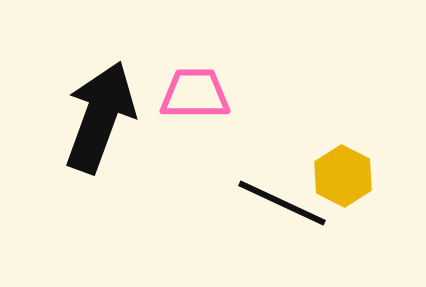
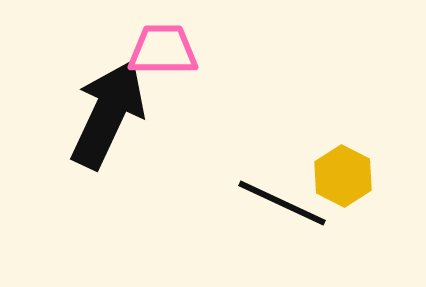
pink trapezoid: moved 32 px left, 44 px up
black arrow: moved 8 px right, 3 px up; rotated 5 degrees clockwise
